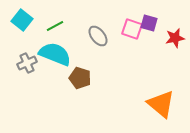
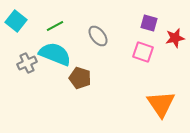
cyan square: moved 6 px left, 1 px down
pink square: moved 11 px right, 23 px down
orange triangle: rotated 16 degrees clockwise
